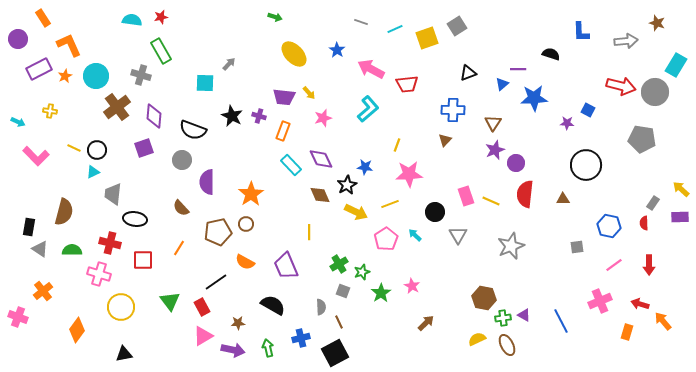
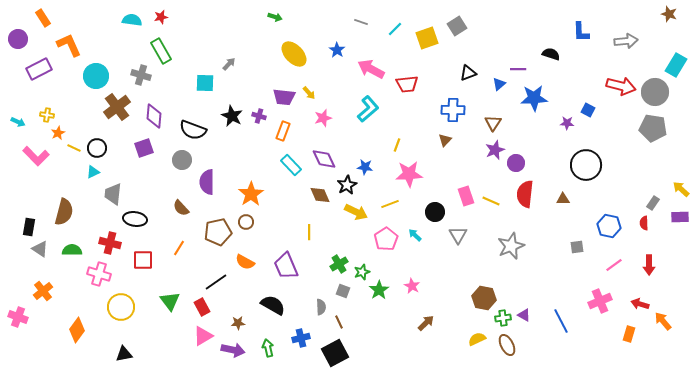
brown star at (657, 23): moved 12 px right, 9 px up
cyan line at (395, 29): rotated 21 degrees counterclockwise
orange star at (65, 76): moved 7 px left, 57 px down
blue triangle at (502, 84): moved 3 px left
yellow cross at (50, 111): moved 3 px left, 4 px down
gray pentagon at (642, 139): moved 11 px right, 11 px up
black circle at (97, 150): moved 2 px up
purple diamond at (321, 159): moved 3 px right
brown circle at (246, 224): moved 2 px up
green star at (381, 293): moved 2 px left, 3 px up
orange rectangle at (627, 332): moved 2 px right, 2 px down
